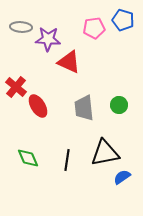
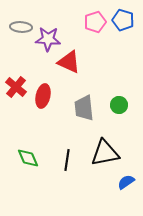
pink pentagon: moved 1 px right, 6 px up; rotated 10 degrees counterclockwise
red ellipse: moved 5 px right, 10 px up; rotated 45 degrees clockwise
blue semicircle: moved 4 px right, 5 px down
